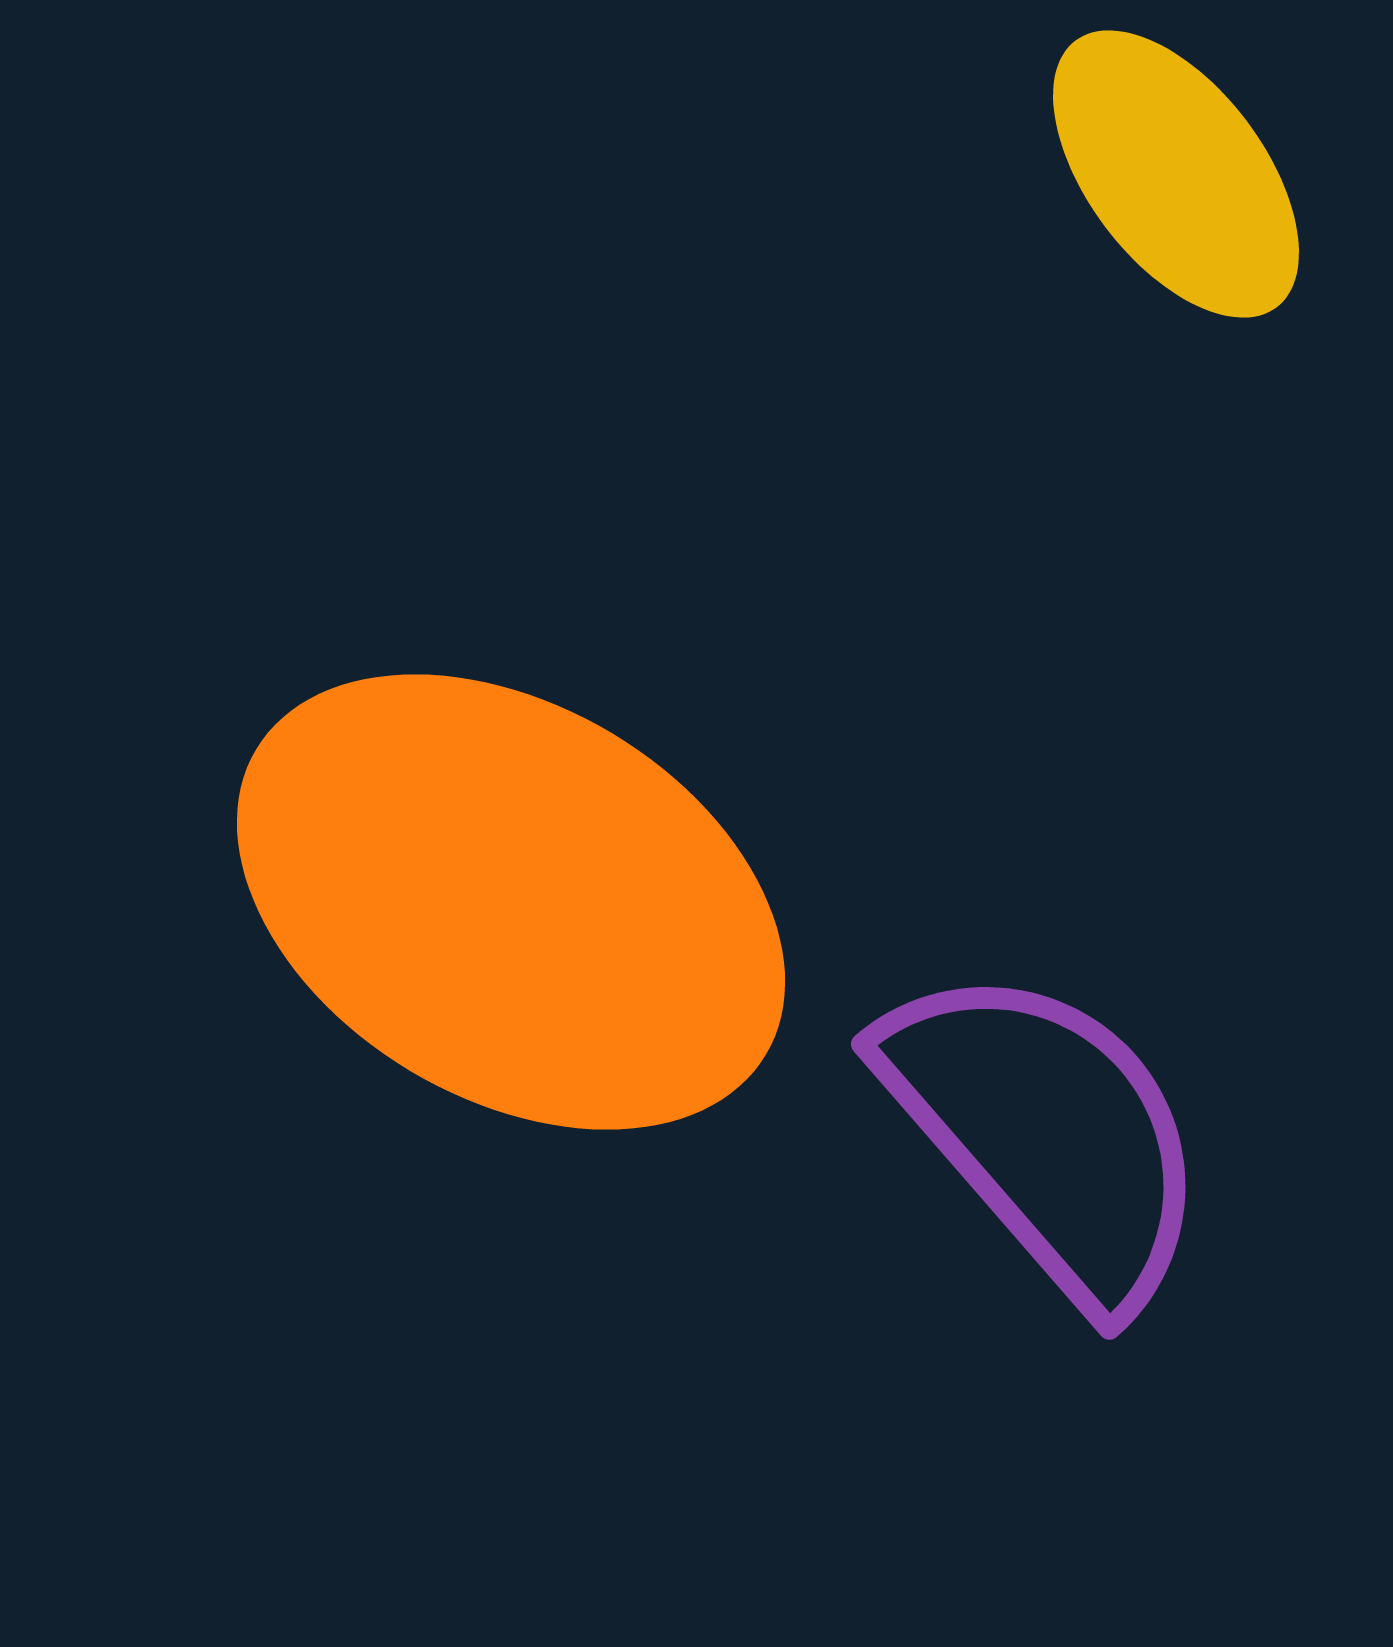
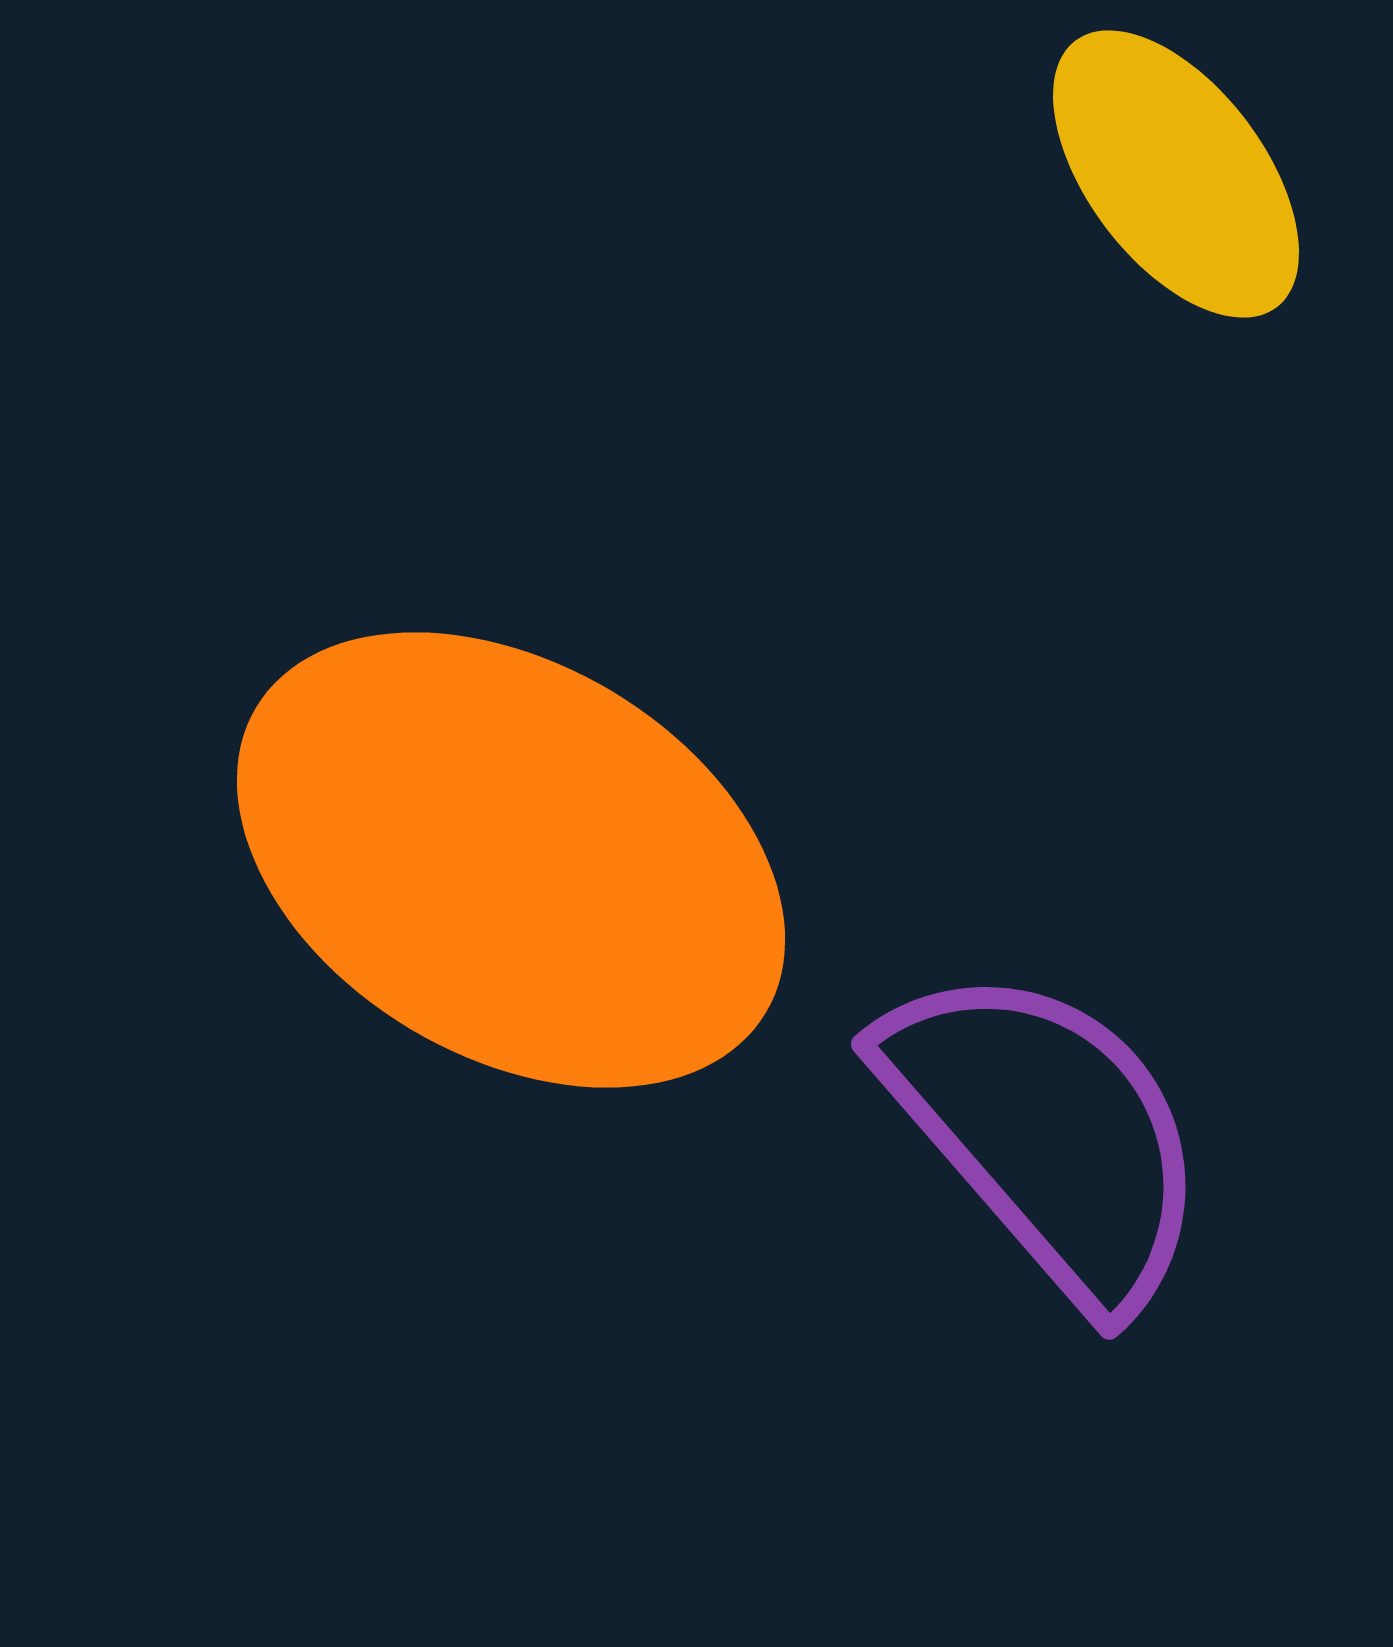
orange ellipse: moved 42 px up
